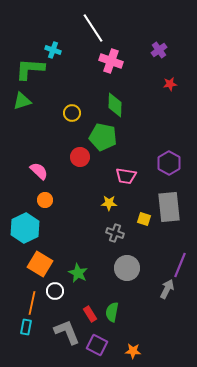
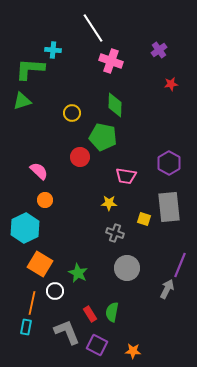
cyan cross: rotated 14 degrees counterclockwise
red star: moved 1 px right
